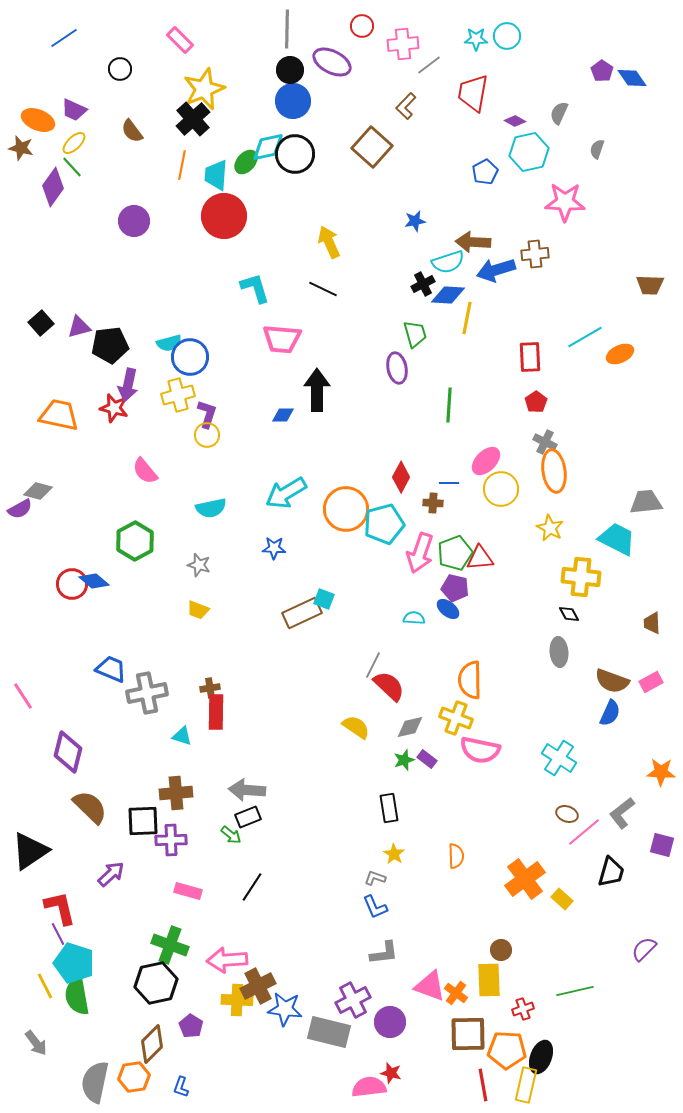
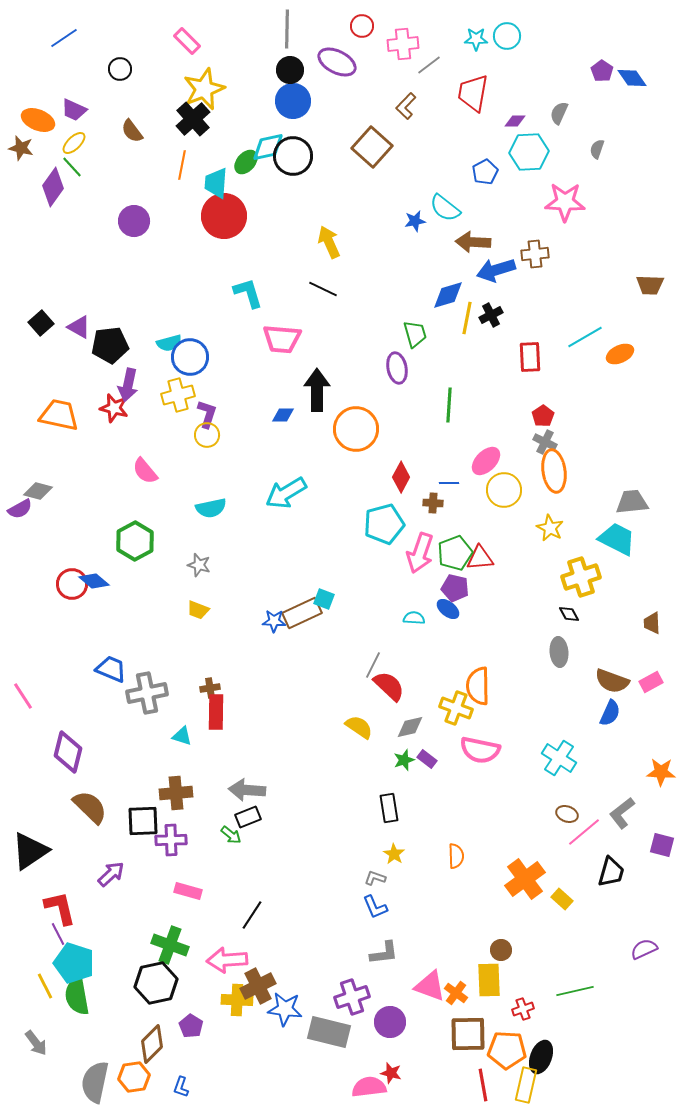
pink rectangle at (180, 40): moved 7 px right, 1 px down
purple ellipse at (332, 62): moved 5 px right
purple diamond at (515, 121): rotated 30 degrees counterclockwise
cyan hexagon at (529, 152): rotated 9 degrees clockwise
black circle at (295, 154): moved 2 px left, 2 px down
cyan trapezoid at (216, 175): moved 8 px down
cyan semicircle at (448, 262): moved 3 px left, 54 px up; rotated 56 degrees clockwise
black cross at (423, 284): moved 68 px right, 31 px down
cyan L-shape at (255, 288): moved 7 px left, 5 px down
blue diamond at (448, 295): rotated 20 degrees counterclockwise
purple triangle at (79, 327): rotated 45 degrees clockwise
red pentagon at (536, 402): moved 7 px right, 14 px down
yellow circle at (501, 489): moved 3 px right, 1 px down
gray trapezoid at (646, 502): moved 14 px left
orange circle at (346, 509): moved 10 px right, 80 px up
blue star at (274, 548): moved 73 px down
yellow cross at (581, 577): rotated 24 degrees counterclockwise
orange semicircle at (470, 680): moved 8 px right, 6 px down
yellow cross at (456, 718): moved 10 px up
yellow semicircle at (356, 727): moved 3 px right
black line at (252, 887): moved 28 px down
purple semicircle at (644, 949): rotated 20 degrees clockwise
purple cross at (353, 1000): moved 1 px left, 3 px up; rotated 8 degrees clockwise
